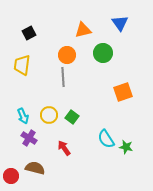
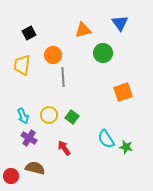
orange circle: moved 14 px left
